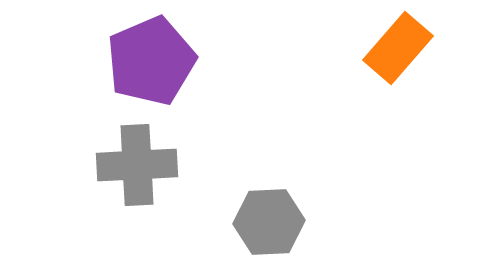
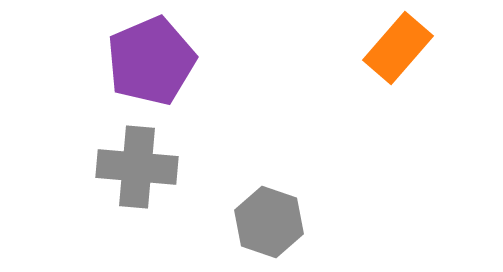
gray cross: moved 2 px down; rotated 8 degrees clockwise
gray hexagon: rotated 22 degrees clockwise
